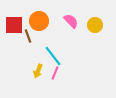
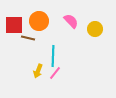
yellow circle: moved 4 px down
brown line: moved 2 px down; rotated 56 degrees counterclockwise
cyan line: rotated 40 degrees clockwise
pink line: rotated 16 degrees clockwise
